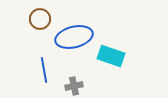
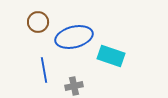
brown circle: moved 2 px left, 3 px down
